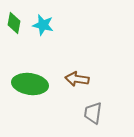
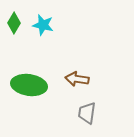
green diamond: rotated 20 degrees clockwise
green ellipse: moved 1 px left, 1 px down
gray trapezoid: moved 6 px left
